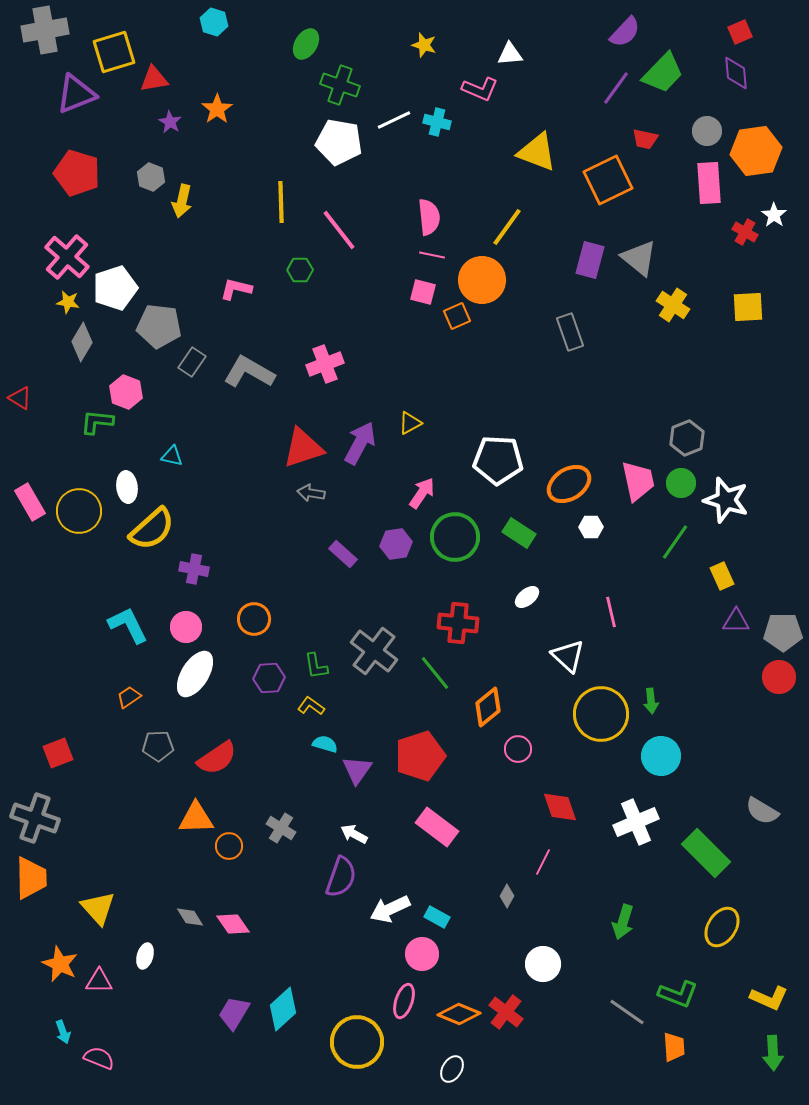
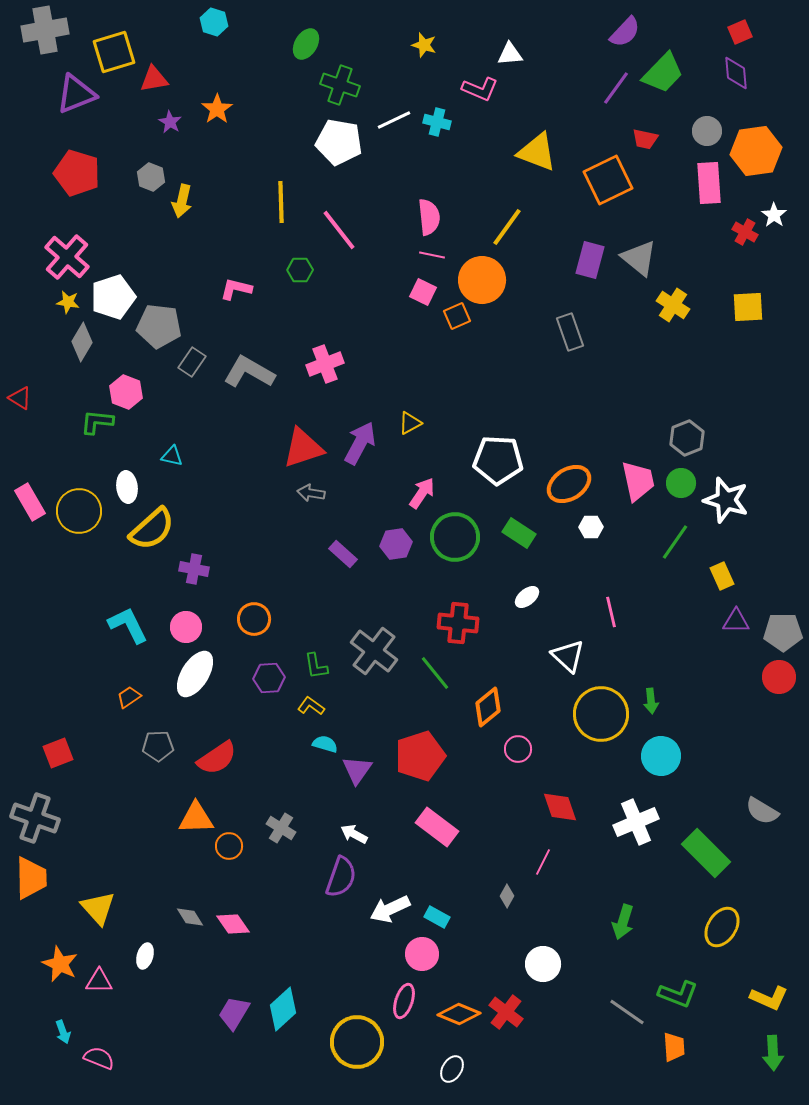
white pentagon at (115, 288): moved 2 px left, 9 px down
pink square at (423, 292): rotated 12 degrees clockwise
